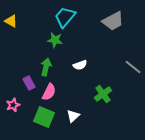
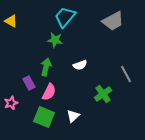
gray line: moved 7 px left, 7 px down; rotated 24 degrees clockwise
pink star: moved 2 px left, 2 px up
